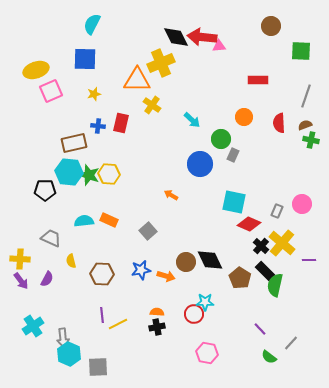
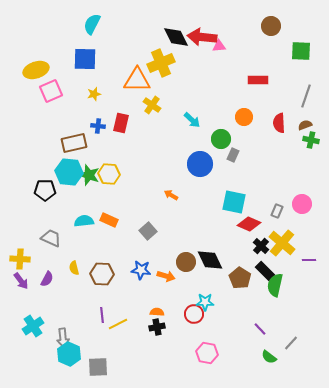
yellow semicircle at (71, 261): moved 3 px right, 7 px down
blue star at (141, 270): rotated 18 degrees clockwise
